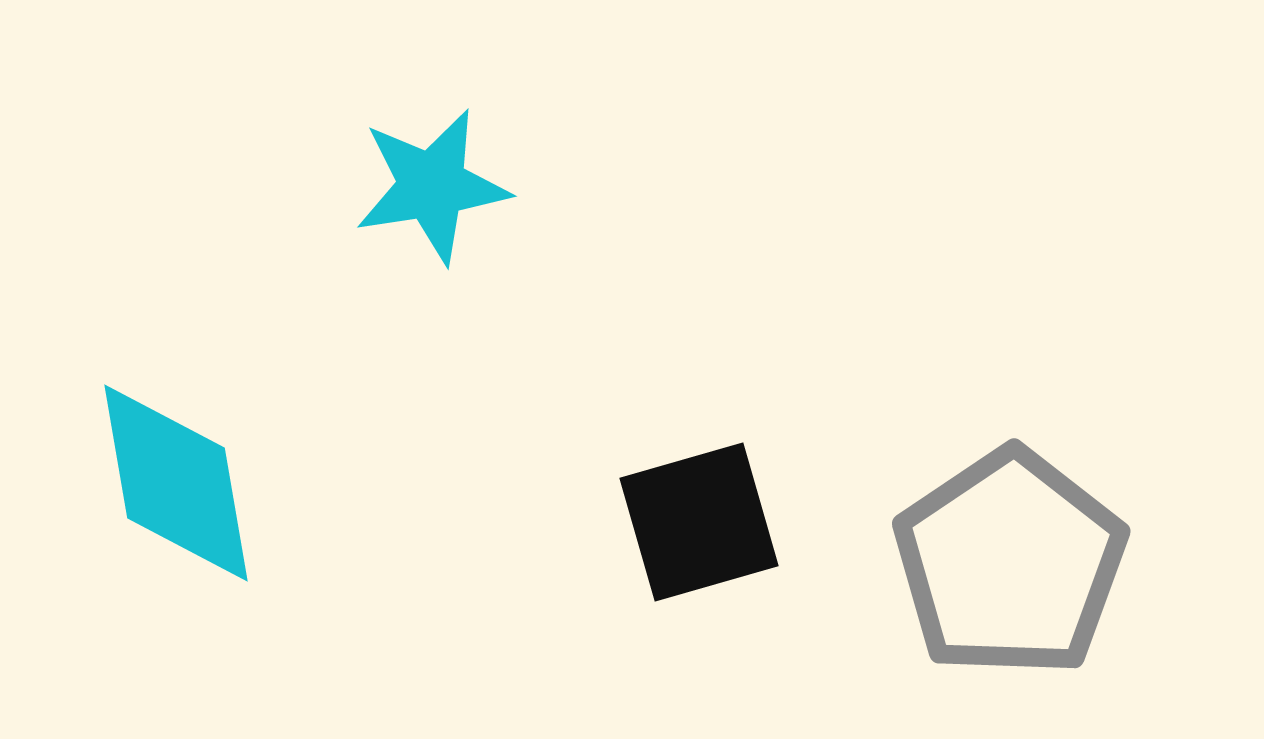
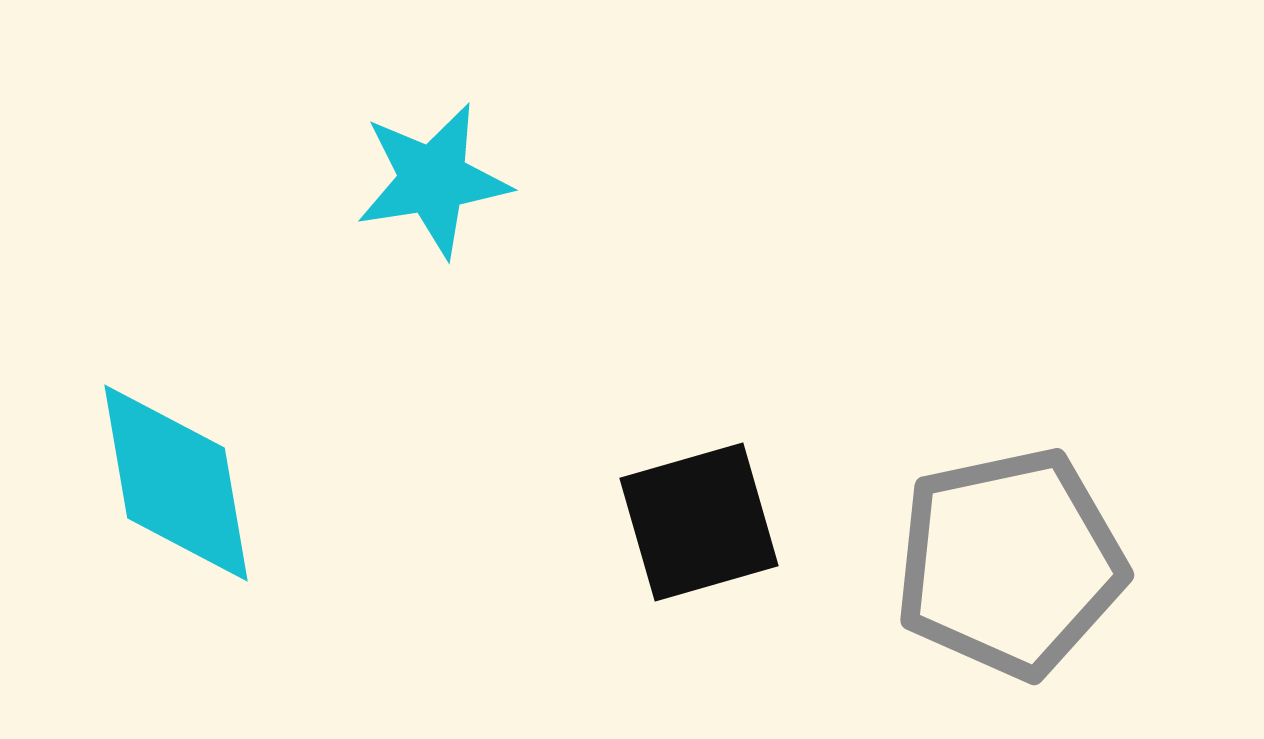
cyan star: moved 1 px right, 6 px up
gray pentagon: rotated 22 degrees clockwise
